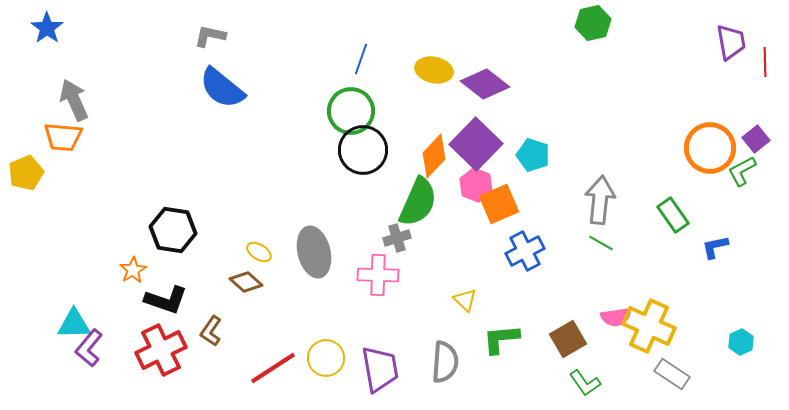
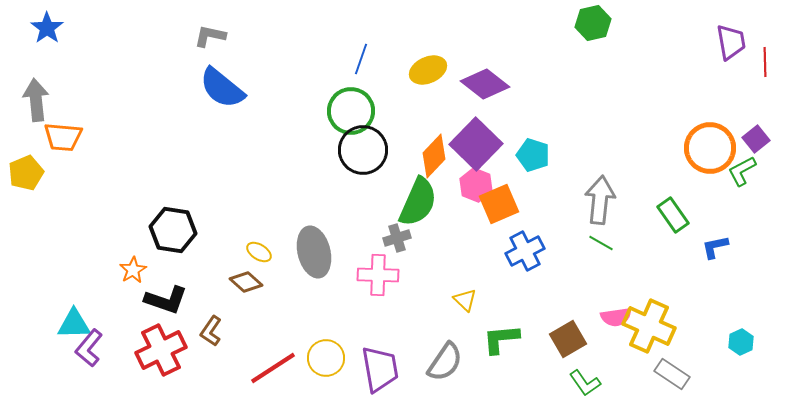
yellow ellipse at (434, 70): moved 6 px left; rotated 36 degrees counterclockwise
gray arrow at (74, 100): moved 38 px left; rotated 18 degrees clockwise
gray semicircle at (445, 362): rotated 30 degrees clockwise
